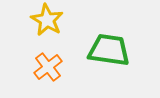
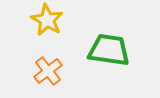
orange cross: moved 4 px down
